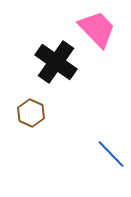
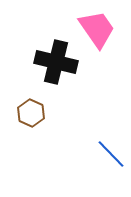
pink trapezoid: rotated 9 degrees clockwise
black cross: rotated 21 degrees counterclockwise
